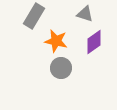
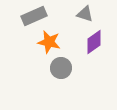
gray rectangle: rotated 35 degrees clockwise
orange star: moved 7 px left, 1 px down
